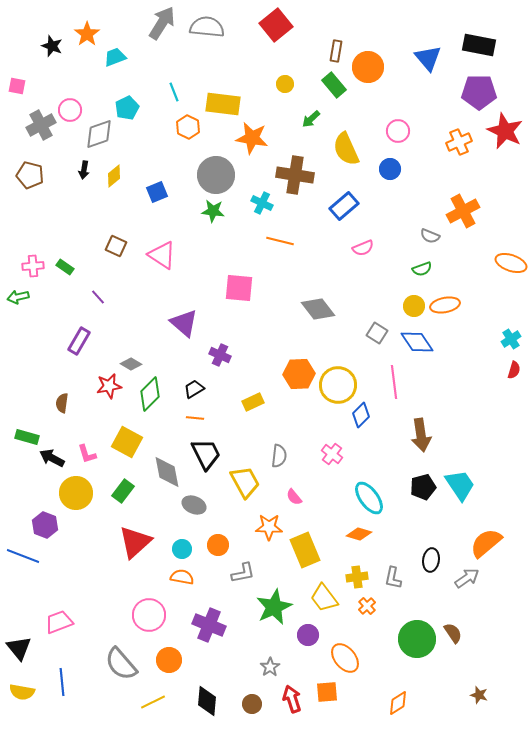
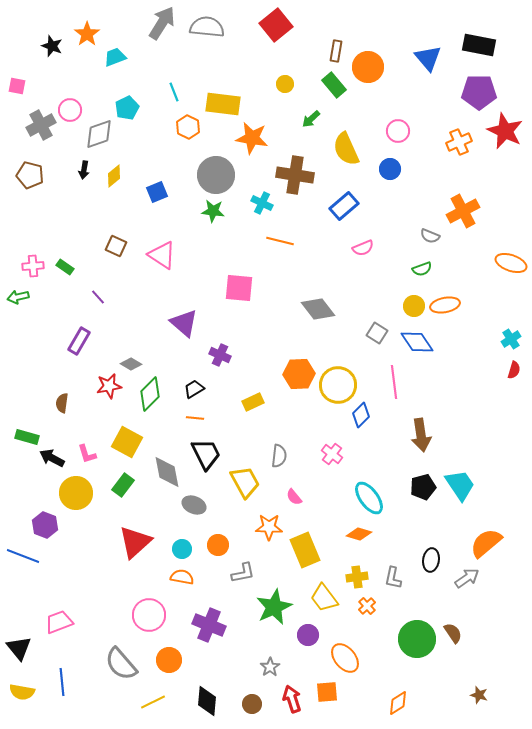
green rectangle at (123, 491): moved 6 px up
